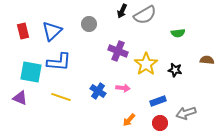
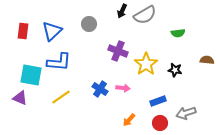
red rectangle: rotated 21 degrees clockwise
cyan square: moved 3 px down
blue cross: moved 2 px right, 2 px up
yellow line: rotated 54 degrees counterclockwise
